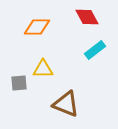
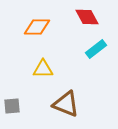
cyan rectangle: moved 1 px right, 1 px up
gray square: moved 7 px left, 23 px down
